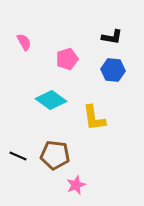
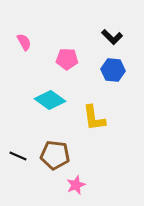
black L-shape: rotated 35 degrees clockwise
pink pentagon: rotated 20 degrees clockwise
cyan diamond: moved 1 px left
